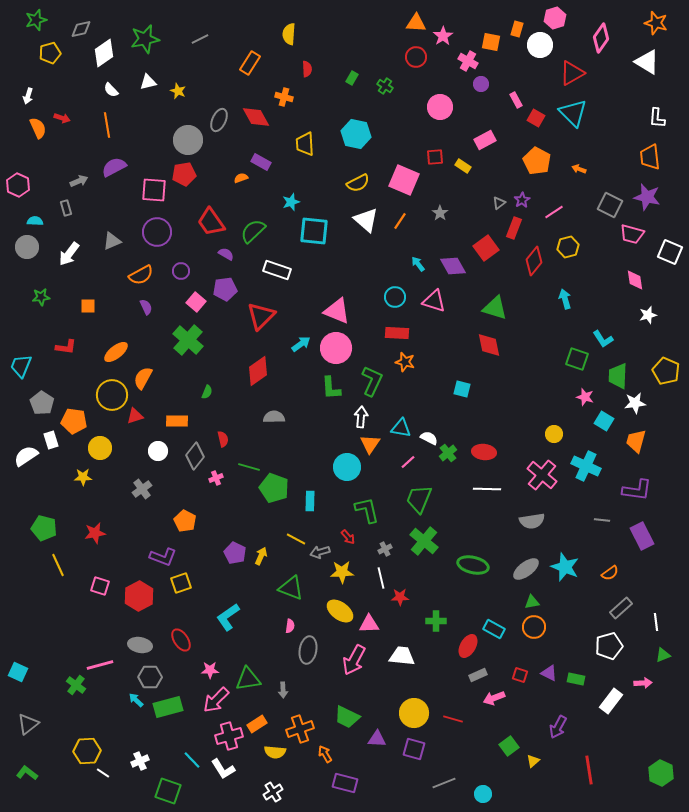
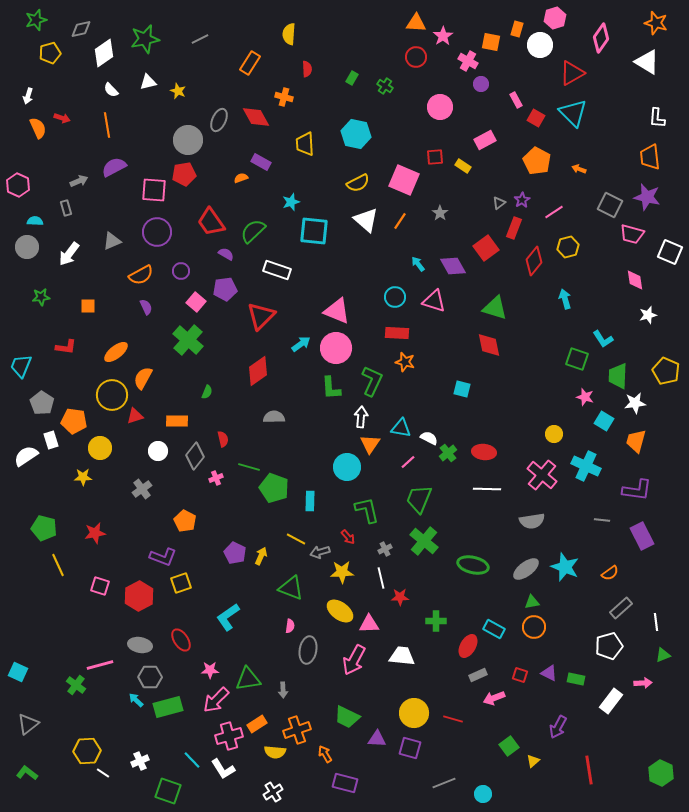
orange cross at (300, 729): moved 3 px left, 1 px down
purple square at (414, 749): moved 4 px left, 1 px up
